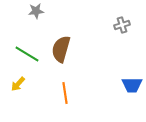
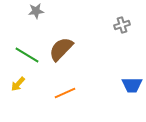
brown semicircle: rotated 28 degrees clockwise
green line: moved 1 px down
orange line: rotated 75 degrees clockwise
